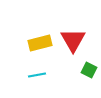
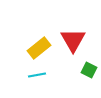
yellow rectangle: moved 1 px left, 5 px down; rotated 25 degrees counterclockwise
